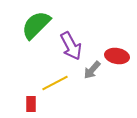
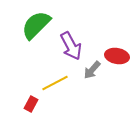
red rectangle: rotated 28 degrees clockwise
